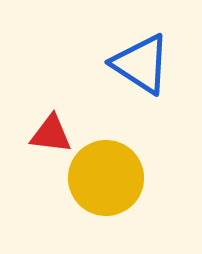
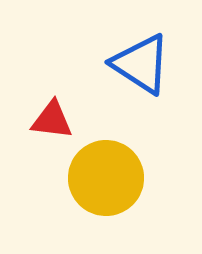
red triangle: moved 1 px right, 14 px up
